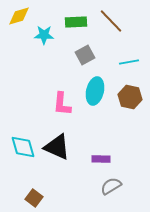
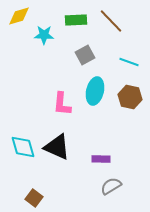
green rectangle: moved 2 px up
cyan line: rotated 30 degrees clockwise
